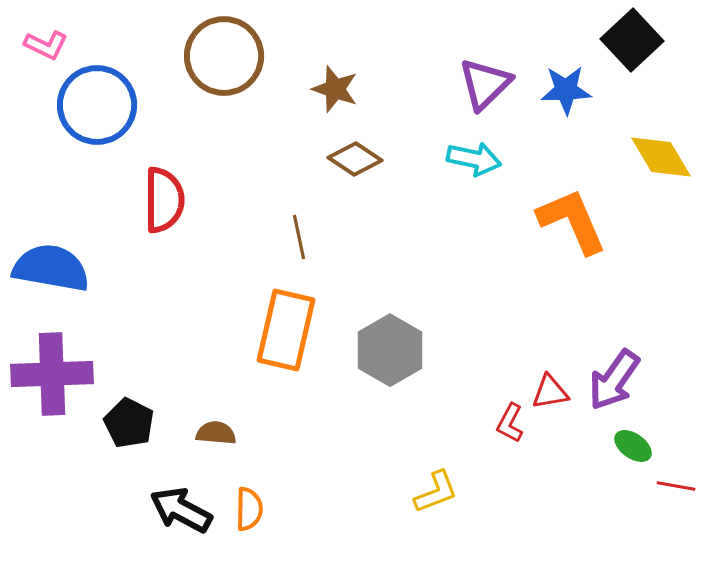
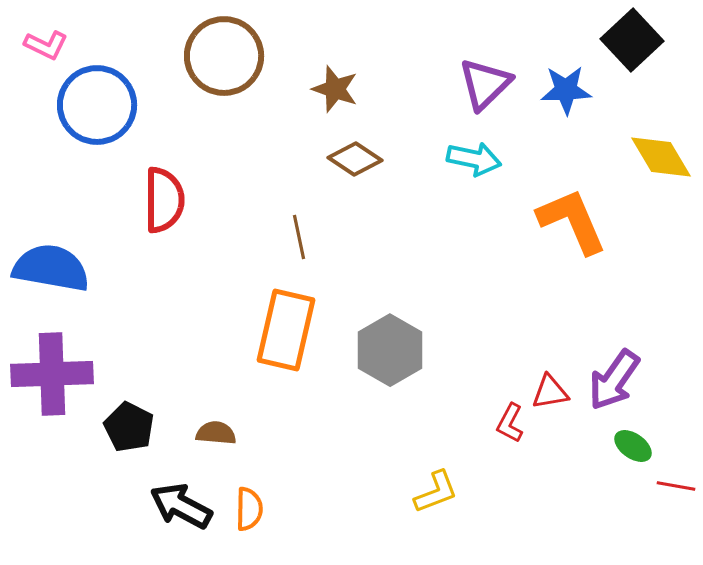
black pentagon: moved 4 px down
black arrow: moved 4 px up
